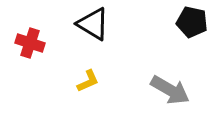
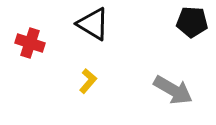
black pentagon: rotated 8 degrees counterclockwise
yellow L-shape: rotated 25 degrees counterclockwise
gray arrow: moved 3 px right
